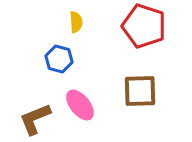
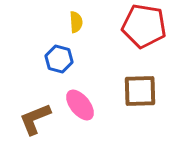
red pentagon: rotated 9 degrees counterclockwise
